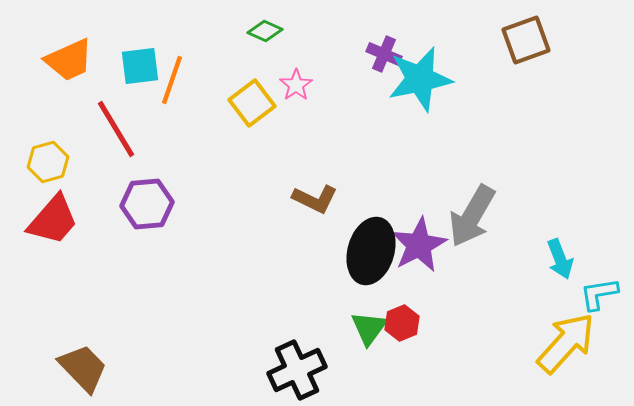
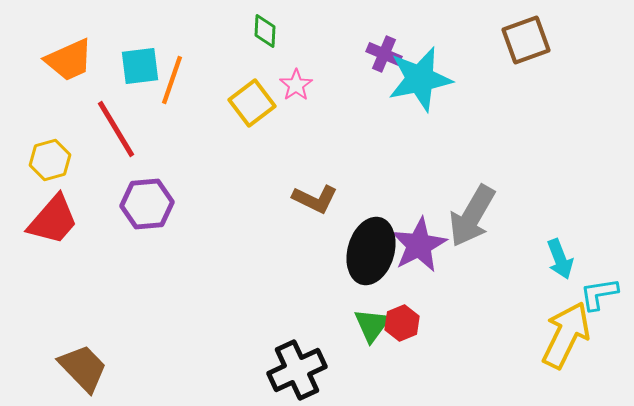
green diamond: rotated 68 degrees clockwise
yellow hexagon: moved 2 px right, 2 px up
green triangle: moved 3 px right, 3 px up
yellow arrow: moved 8 px up; rotated 16 degrees counterclockwise
